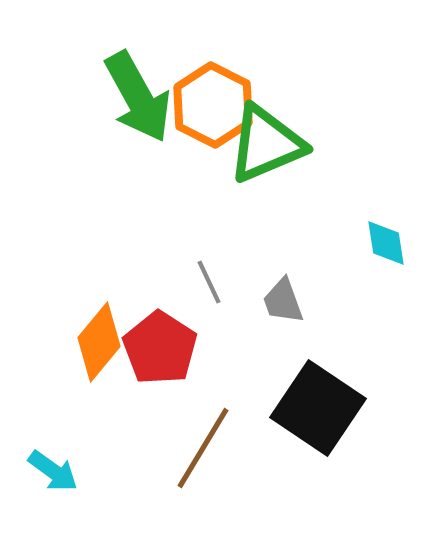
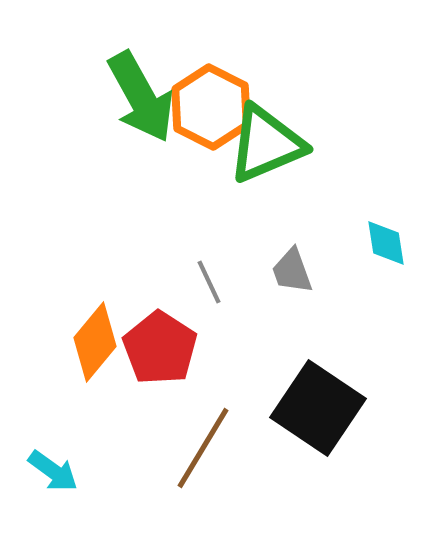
green arrow: moved 3 px right
orange hexagon: moved 2 px left, 2 px down
gray trapezoid: moved 9 px right, 30 px up
orange diamond: moved 4 px left
